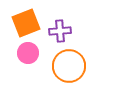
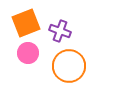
purple cross: rotated 25 degrees clockwise
